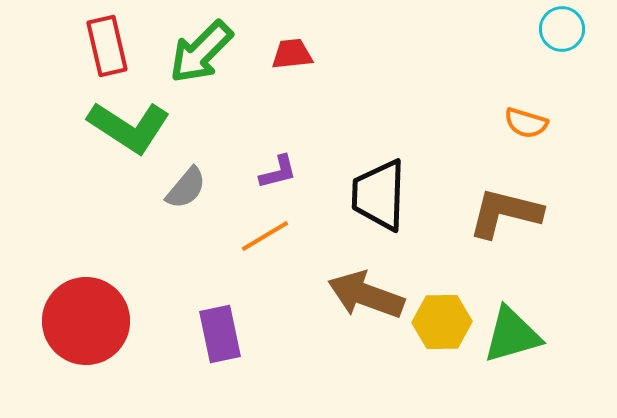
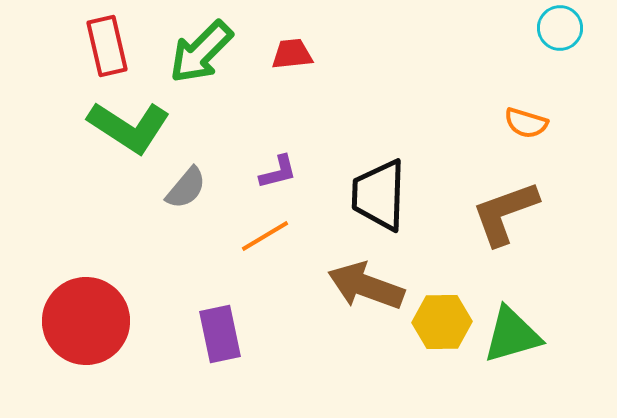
cyan circle: moved 2 px left, 1 px up
brown L-shape: rotated 34 degrees counterclockwise
brown arrow: moved 9 px up
